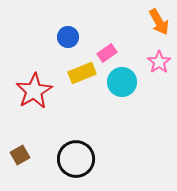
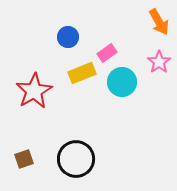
brown square: moved 4 px right, 4 px down; rotated 12 degrees clockwise
